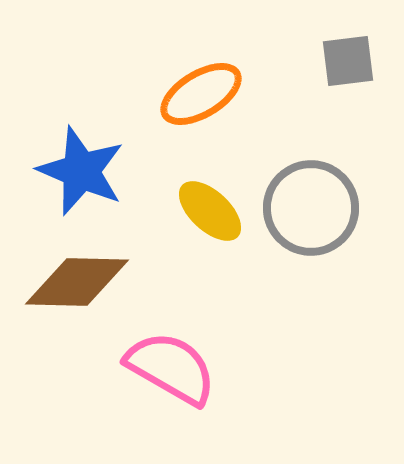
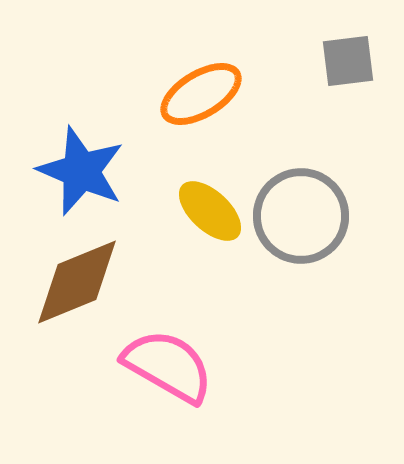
gray circle: moved 10 px left, 8 px down
brown diamond: rotated 24 degrees counterclockwise
pink semicircle: moved 3 px left, 2 px up
